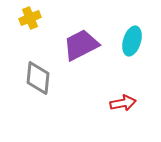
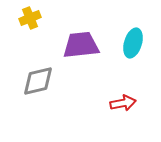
cyan ellipse: moved 1 px right, 2 px down
purple trapezoid: rotated 21 degrees clockwise
gray diamond: moved 3 px down; rotated 72 degrees clockwise
